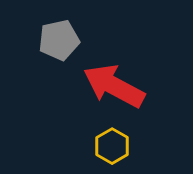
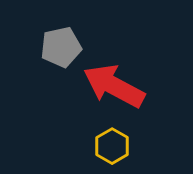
gray pentagon: moved 2 px right, 7 px down
